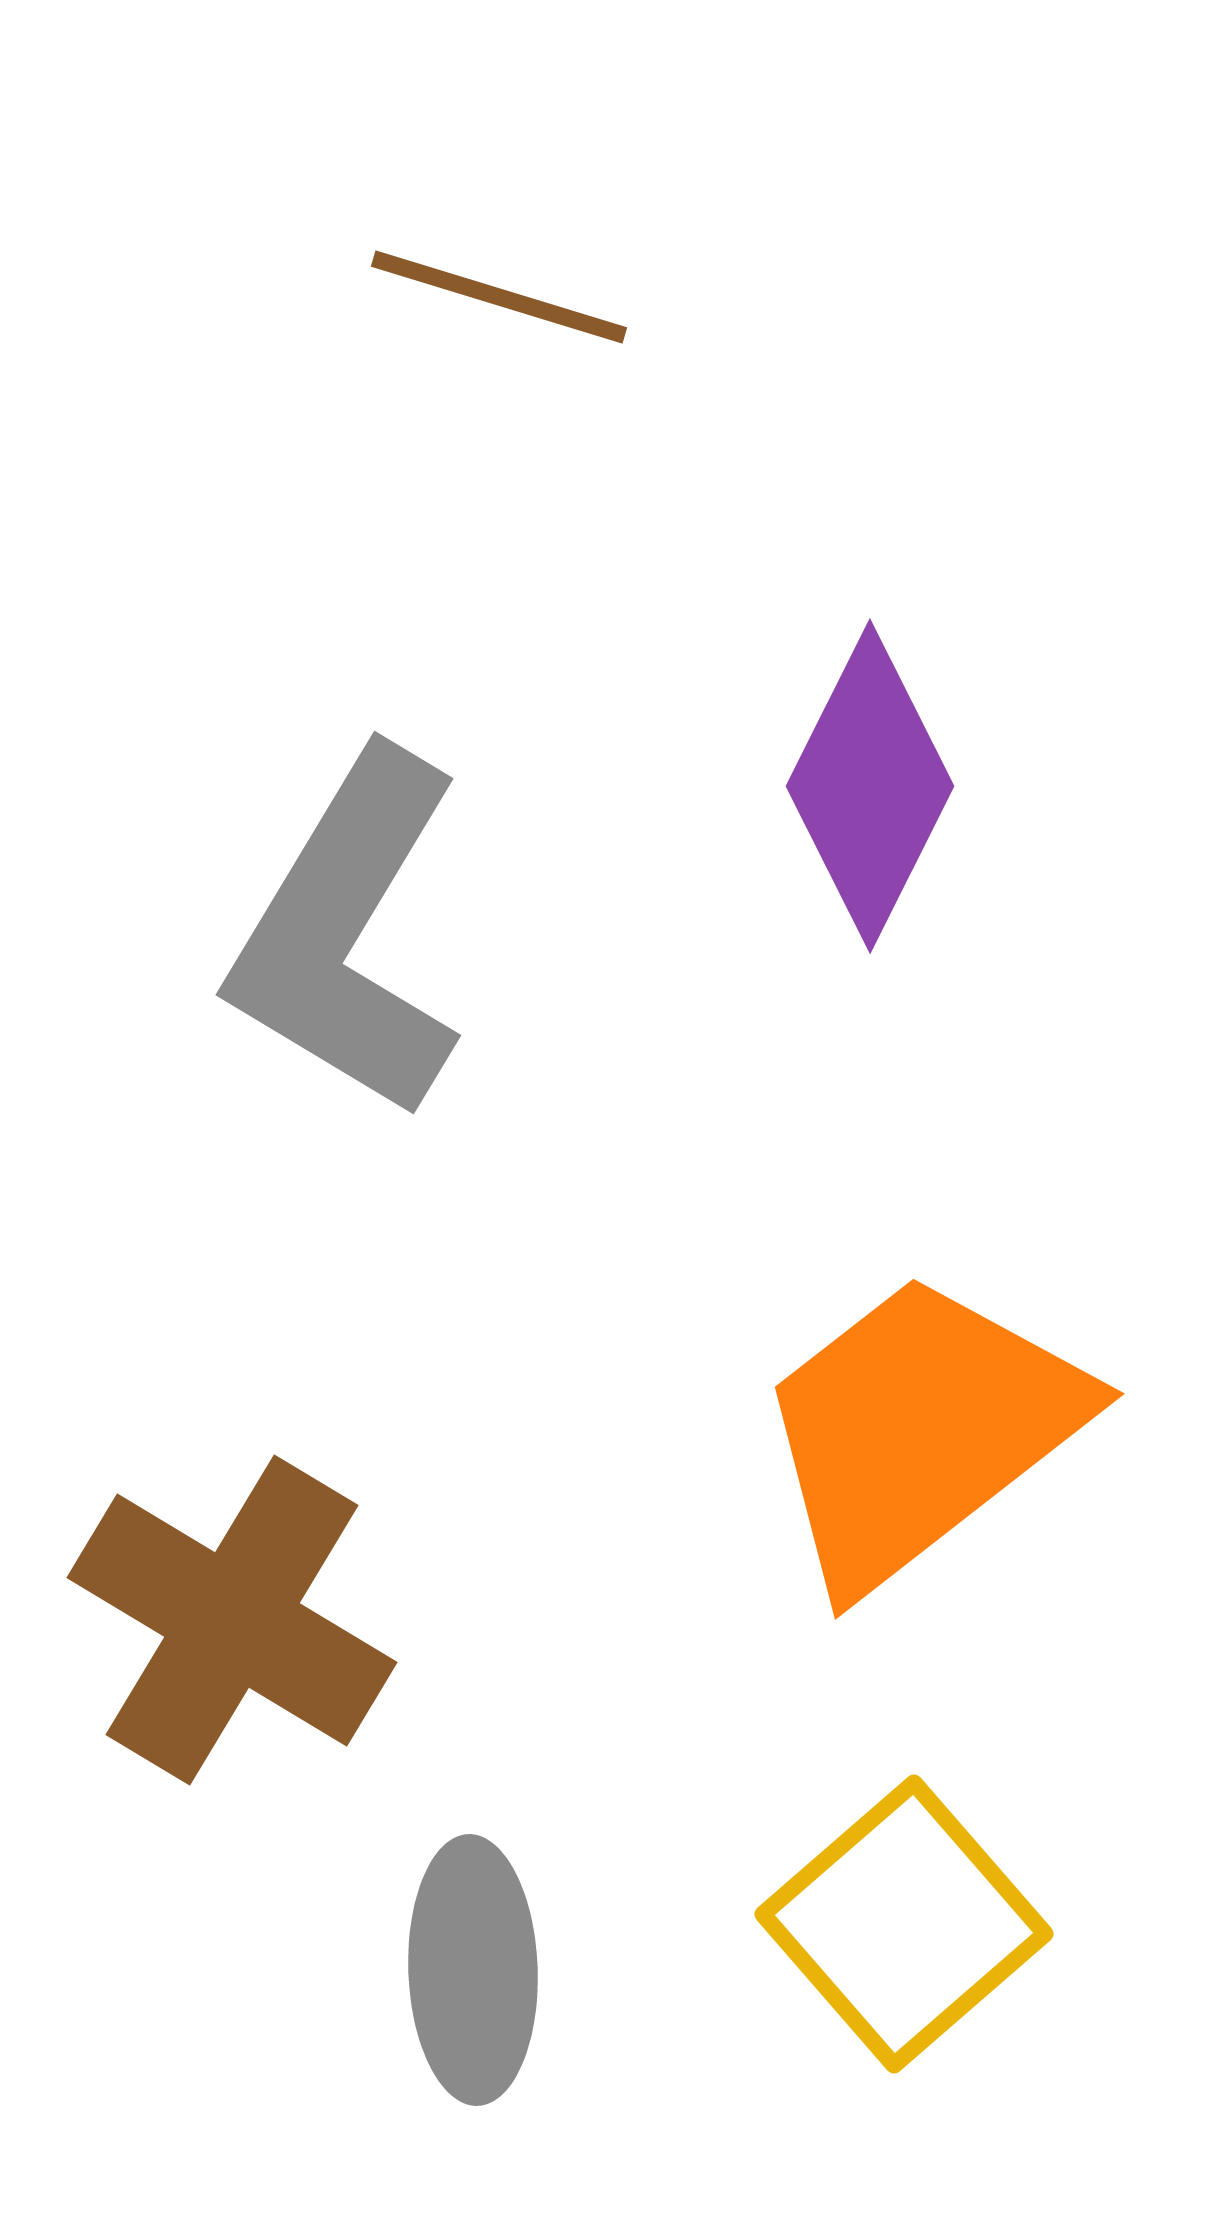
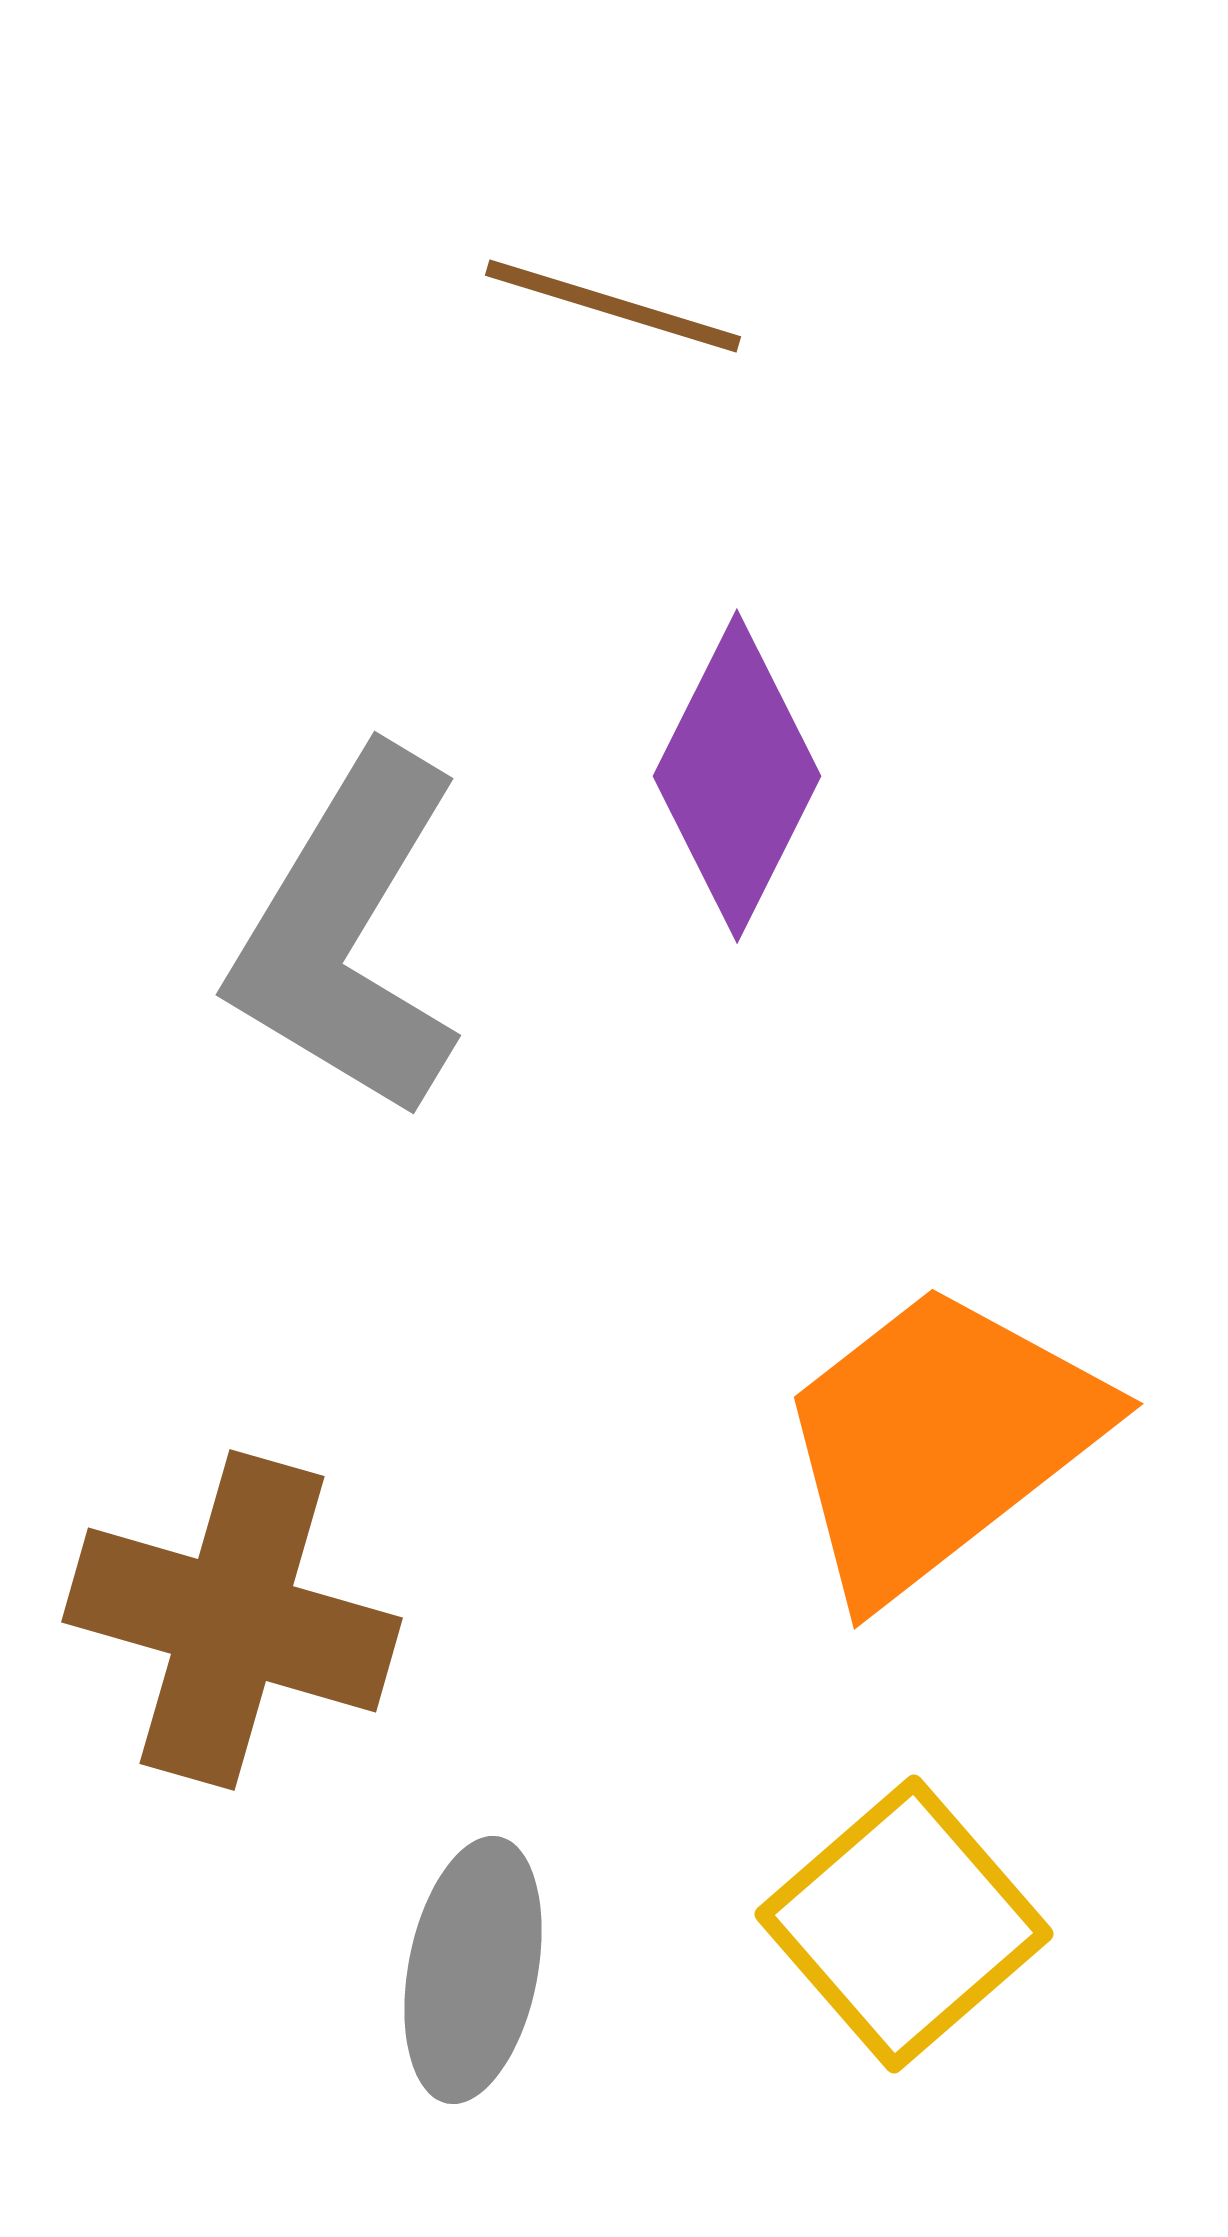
brown line: moved 114 px right, 9 px down
purple diamond: moved 133 px left, 10 px up
orange trapezoid: moved 19 px right, 10 px down
brown cross: rotated 15 degrees counterclockwise
gray ellipse: rotated 13 degrees clockwise
